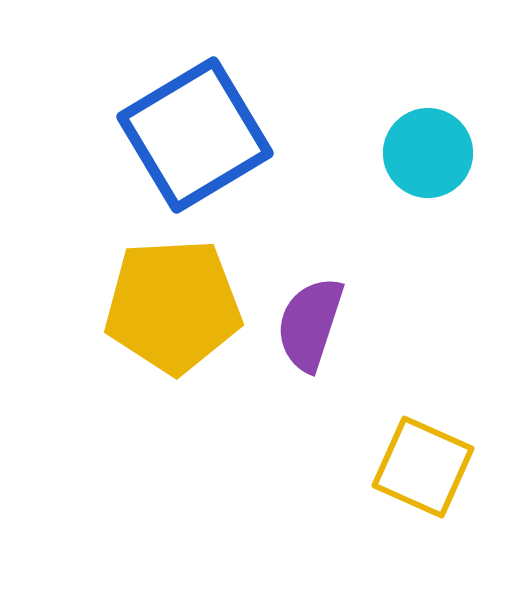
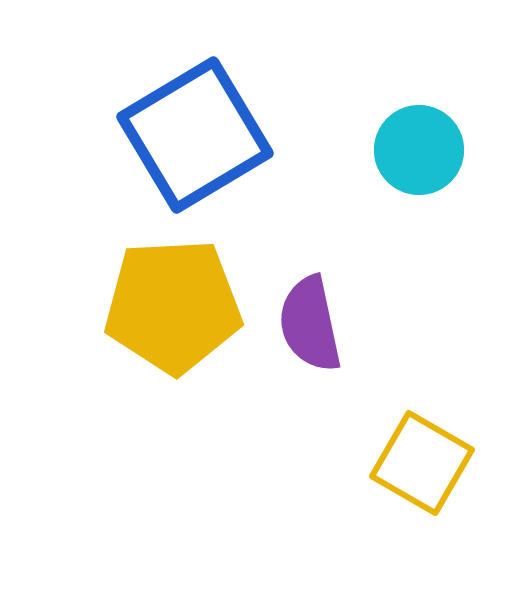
cyan circle: moved 9 px left, 3 px up
purple semicircle: rotated 30 degrees counterclockwise
yellow square: moved 1 px left, 4 px up; rotated 6 degrees clockwise
